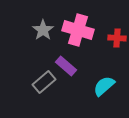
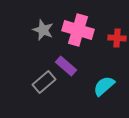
gray star: rotated 15 degrees counterclockwise
